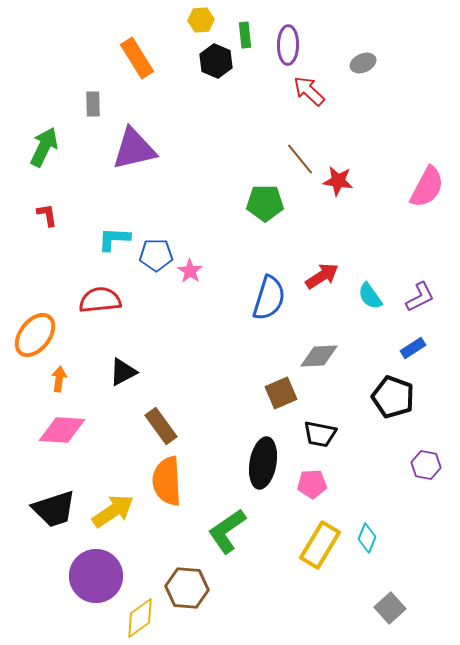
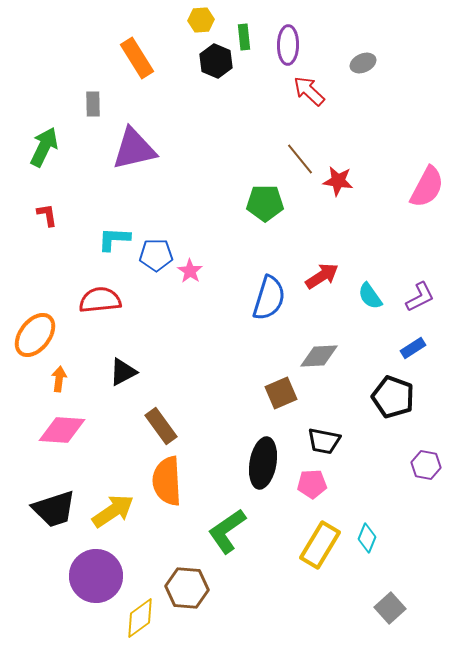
green rectangle at (245, 35): moved 1 px left, 2 px down
black trapezoid at (320, 434): moved 4 px right, 7 px down
